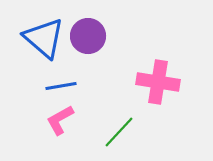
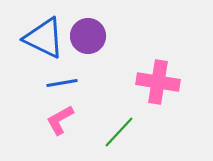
blue triangle: rotated 15 degrees counterclockwise
blue line: moved 1 px right, 3 px up
